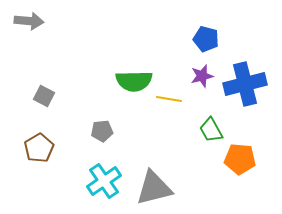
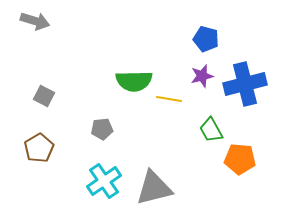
gray arrow: moved 6 px right; rotated 12 degrees clockwise
gray pentagon: moved 2 px up
